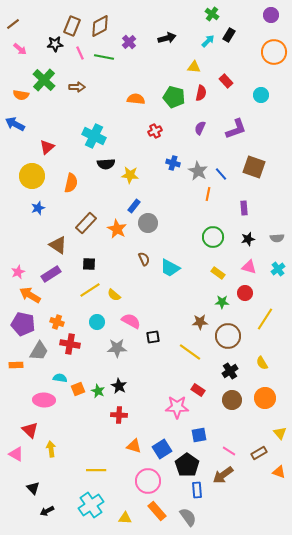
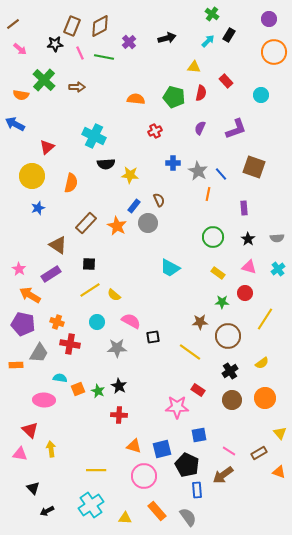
purple circle at (271, 15): moved 2 px left, 4 px down
blue cross at (173, 163): rotated 16 degrees counterclockwise
orange star at (117, 229): moved 3 px up
black star at (248, 239): rotated 24 degrees counterclockwise
brown semicircle at (144, 259): moved 15 px right, 59 px up
pink star at (18, 272): moved 1 px right, 3 px up; rotated 16 degrees counterclockwise
gray trapezoid at (39, 351): moved 2 px down
yellow semicircle at (262, 363): rotated 96 degrees counterclockwise
blue square at (162, 449): rotated 18 degrees clockwise
pink triangle at (16, 454): moved 4 px right; rotated 21 degrees counterclockwise
black pentagon at (187, 465): rotated 10 degrees counterclockwise
pink circle at (148, 481): moved 4 px left, 5 px up
